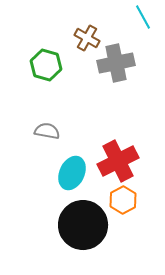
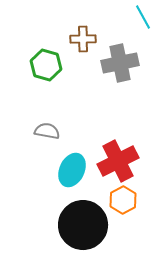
brown cross: moved 4 px left, 1 px down; rotated 30 degrees counterclockwise
gray cross: moved 4 px right
cyan ellipse: moved 3 px up
